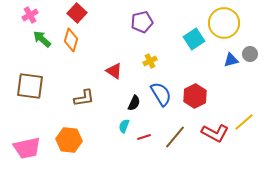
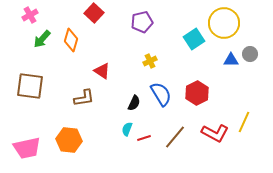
red square: moved 17 px right
green arrow: rotated 90 degrees counterclockwise
blue triangle: rotated 14 degrees clockwise
red triangle: moved 12 px left
red hexagon: moved 2 px right, 3 px up
yellow line: rotated 25 degrees counterclockwise
cyan semicircle: moved 3 px right, 3 px down
red line: moved 1 px down
